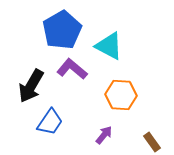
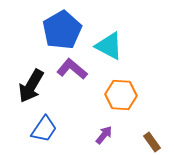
blue trapezoid: moved 6 px left, 7 px down
